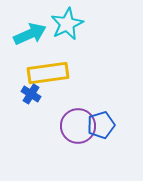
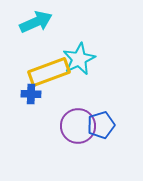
cyan star: moved 12 px right, 35 px down
cyan arrow: moved 6 px right, 12 px up
yellow rectangle: moved 1 px right, 1 px up; rotated 12 degrees counterclockwise
blue cross: rotated 30 degrees counterclockwise
